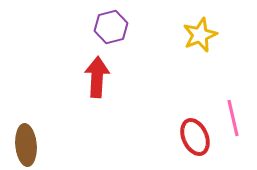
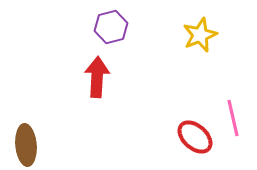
red ellipse: rotated 24 degrees counterclockwise
